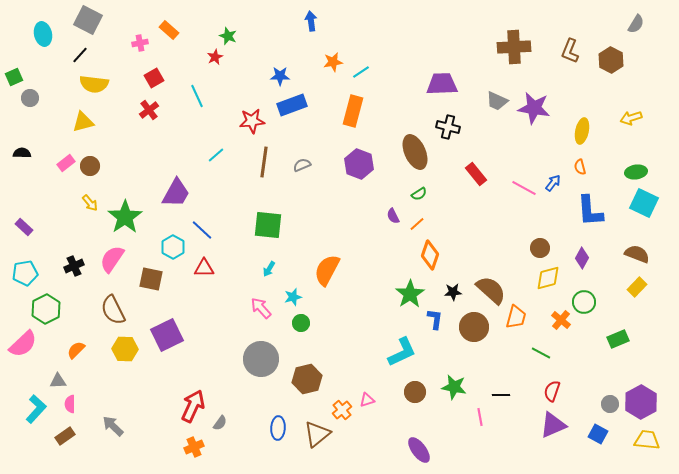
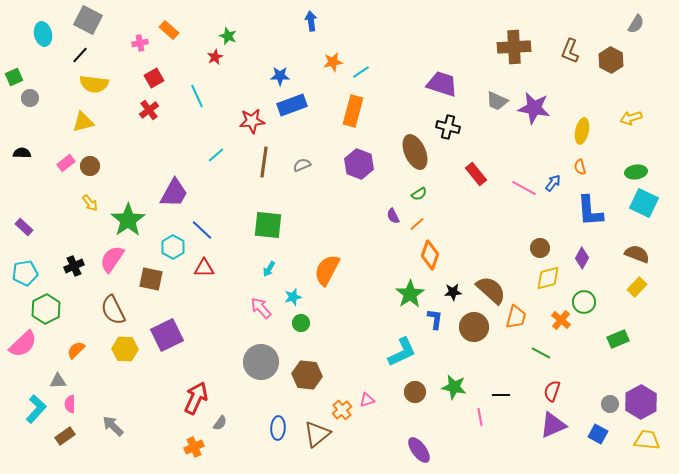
purple trapezoid at (442, 84): rotated 20 degrees clockwise
purple trapezoid at (176, 193): moved 2 px left
green star at (125, 217): moved 3 px right, 3 px down
gray circle at (261, 359): moved 3 px down
brown hexagon at (307, 379): moved 4 px up; rotated 20 degrees clockwise
red arrow at (193, 406): moved 3 px right, 8 px up
